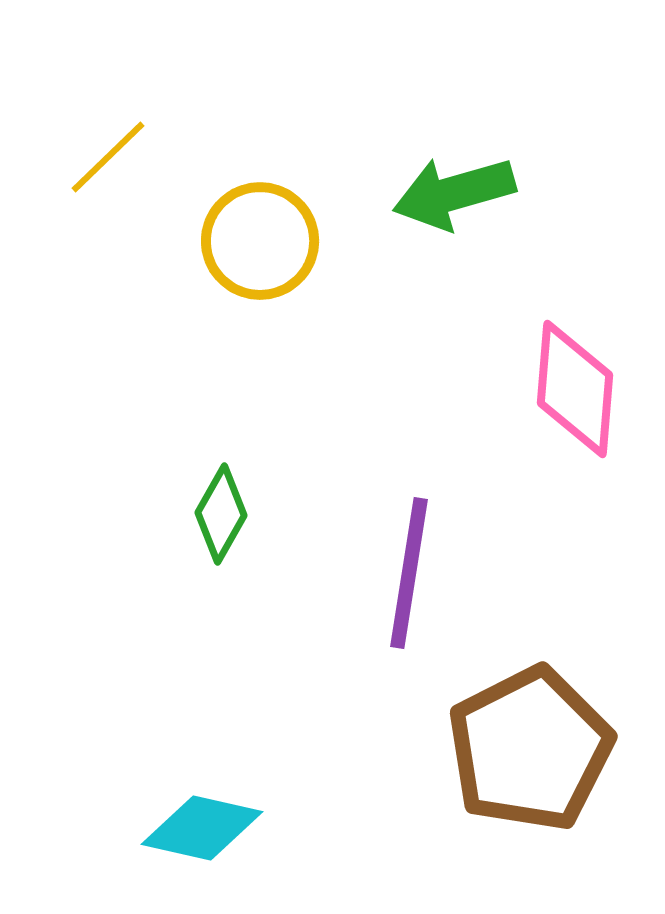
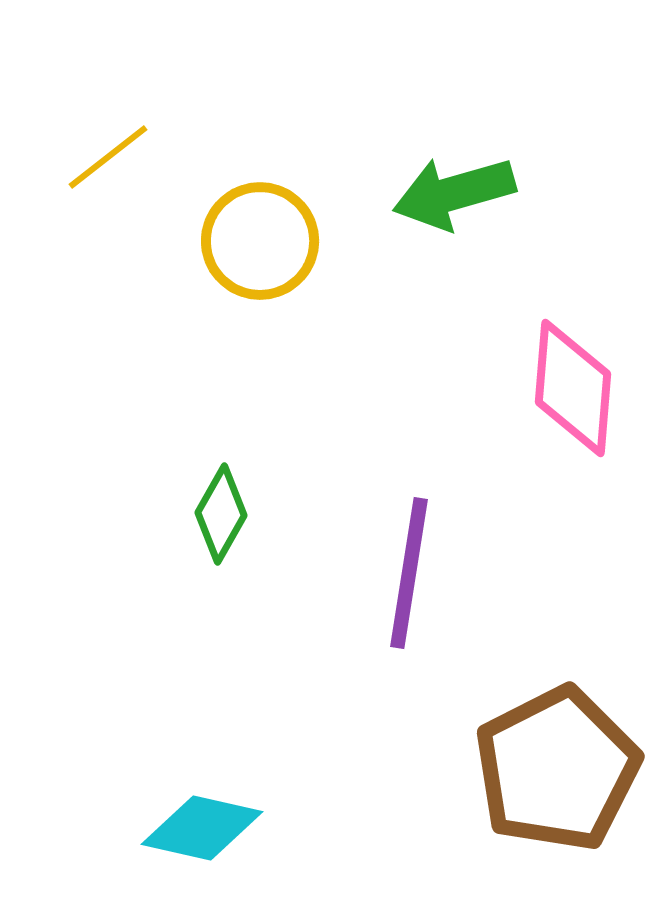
yellow line: rotated 6 degrees clockwise
pink diamond: moved 2 px left, 1 px up
brown pentagon: moved 27 px right, 20 px down
